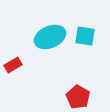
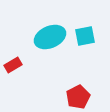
cyan square: rotated 20 degrees counterclockwise
red pentagon: rotated 15 degrees clockwise
